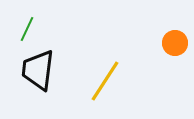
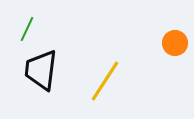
black trapezoid: moved 3 px right
